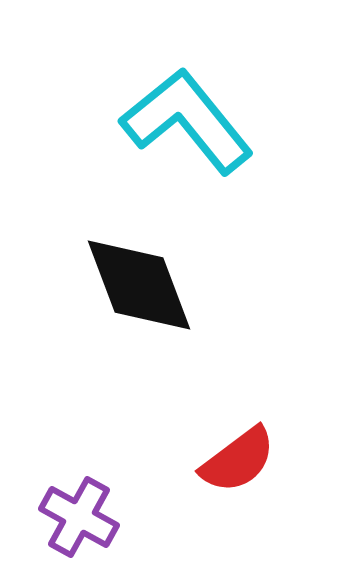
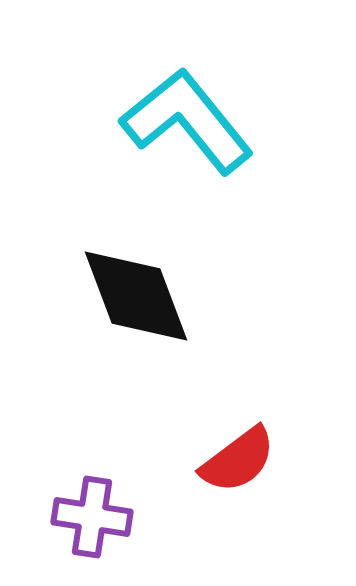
black diamond: moved 3 px left, 11 px down
purple cross: moved 13 px right; rotated 20 degrees counterclockwise
